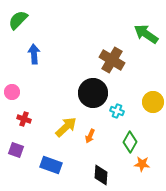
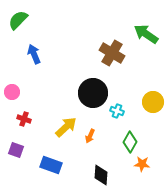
blue arrow: rotated 18 degrees counterclockwise
brown cross: moved 7 px up
